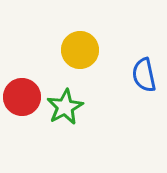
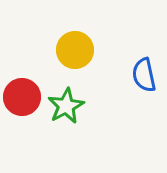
yellow circle: moved 5 px left
green star: moved 1 px right, 1 px up
